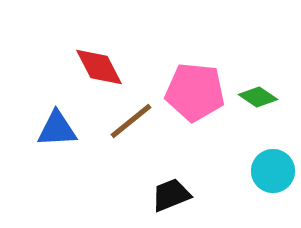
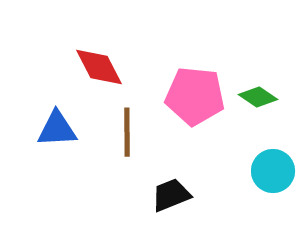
pink pentagon: moved 4 px down
brown line: moved 4 px left, 11 px down; rotated 51 degrees counterclockwise
